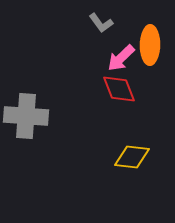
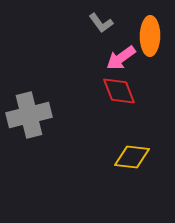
orange ellipse: moved 9 px up
pink arrow: rotated 8 degrees clockwise
red diamond: moved 2 px down
gray cross: moved 3 px right, 1 px up; rotated 18 degrees counterclockwise
